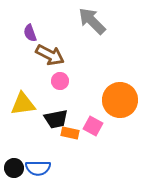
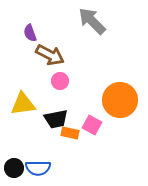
pink square: moved 1 px left, 1 px up
